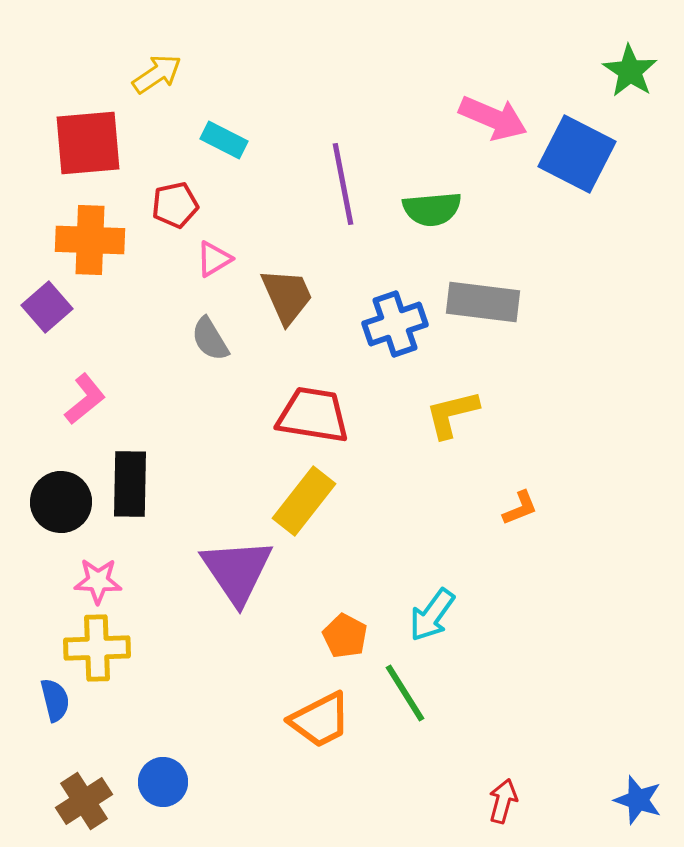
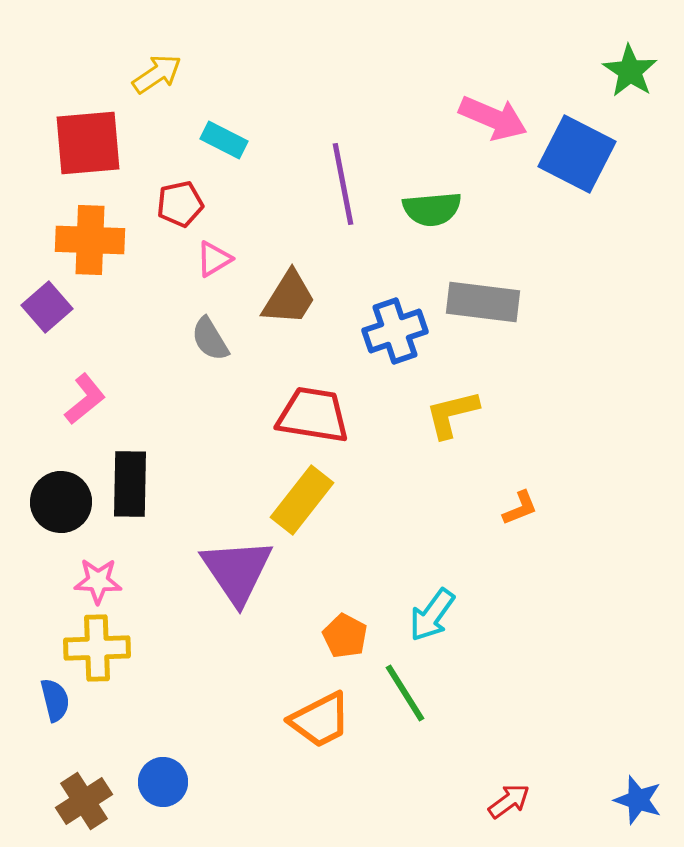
red pentagon: moved 5 px right, 1 px up
brown trapezoid: moved 2 px right, 2 px down; rotated 56 degrees clockwise
blue cross: moved 7 px down
yellow rectangle: moved 2 px left, 1 px up
red arrow: moved 6 px right; rotated 39 degrees clockwise
